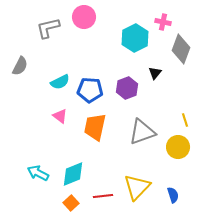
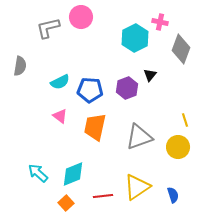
pink circle: moved 3 px left
pink cross: moved 3 px left
gray semicircle: rotated 18 degrees counterclockwise
black triangle: moved 5 px left, 2 px down
gray triangle: moved 3 px left, 5 px down
cyan arrow: rotated 15 degrees clockwise
yellow triangle: rotated 12 degrees clockwise
orange square: moved 5 px left
